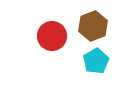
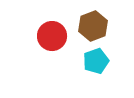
cyan pentagon: rotated 10 degrees clockwise
